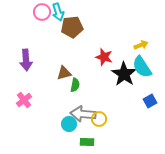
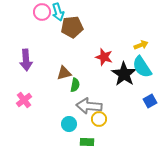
gray arrow: moved 6 px right, 8 px up
